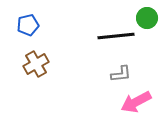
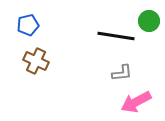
green circle: moved 2 px right, 3 px down
black line: rotated 15 degrees clockwise
brown cross: moved 3 px up; rotated 35 degrees counterclockwise
gray L-shape: moved 1 px right, 1 px up
